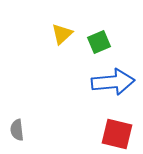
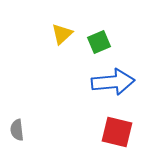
red square: moved 2 px up
